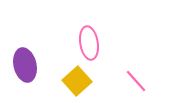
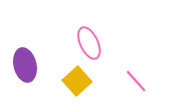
pink ellipse: rotated 16 degrees counterclockwise
